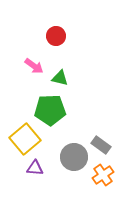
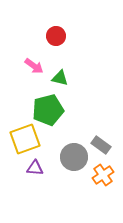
green pentagon: moved 2 px left; rotated 12 degrees counterclockwise
yellow square: rotated 20 degrees clockwise
